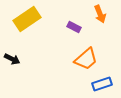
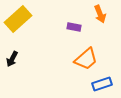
yellow rectangle: moved 9 px left; rotated 8 degrees counterclockwise
purple rectangle: rotated 16 degrees counterclockwise
black arrow: rotated 91 degrees clockwise
